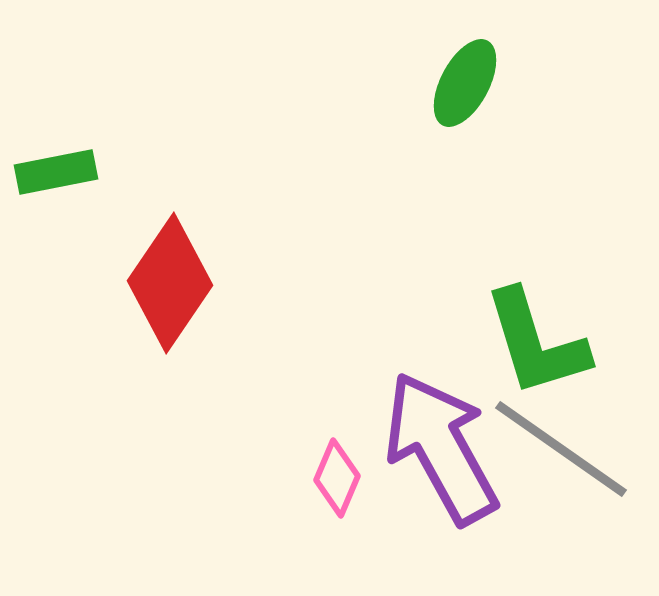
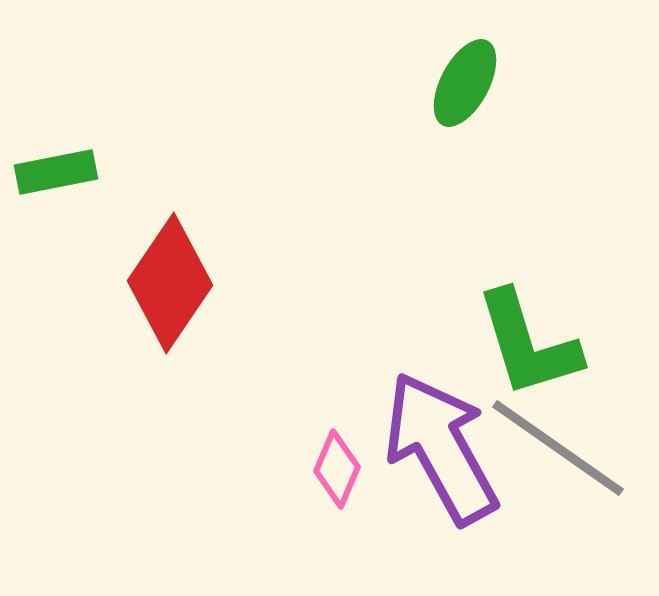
green L-shape: moved 8 px left, 1 px down
gray line: moved 3 px left, 1 px up
pink diamond: moved 9 px up
